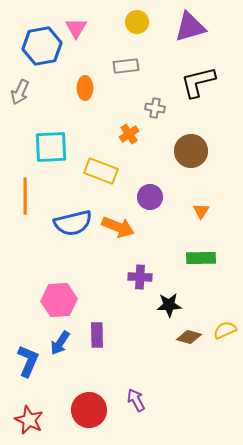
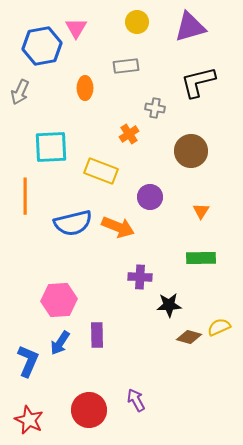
yellow semicircle: moved 6 px left, 3 px up
